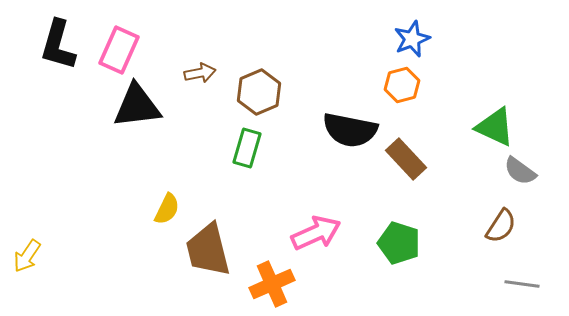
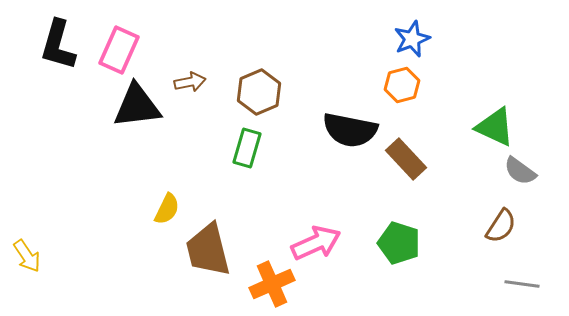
brown arrow: moved 10 px left, 9 px down
pink arrow: moved 10 px down
yellow arrow: rotated 68 degrees counterclockwise
